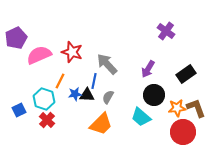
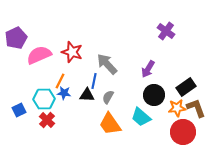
black rectangle: moved 13 px down
blue star: moved 11 px left, 1 px up; rotated 16 degrees clockwise
cyan hexagon: rotated 20 degrees counterclockwise
orange trapezoid: moved 9 px right; rotated 100 degrees clockwise
